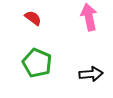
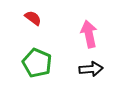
pink arrow: moved 17 px down
black arrow: moved 5 px up
